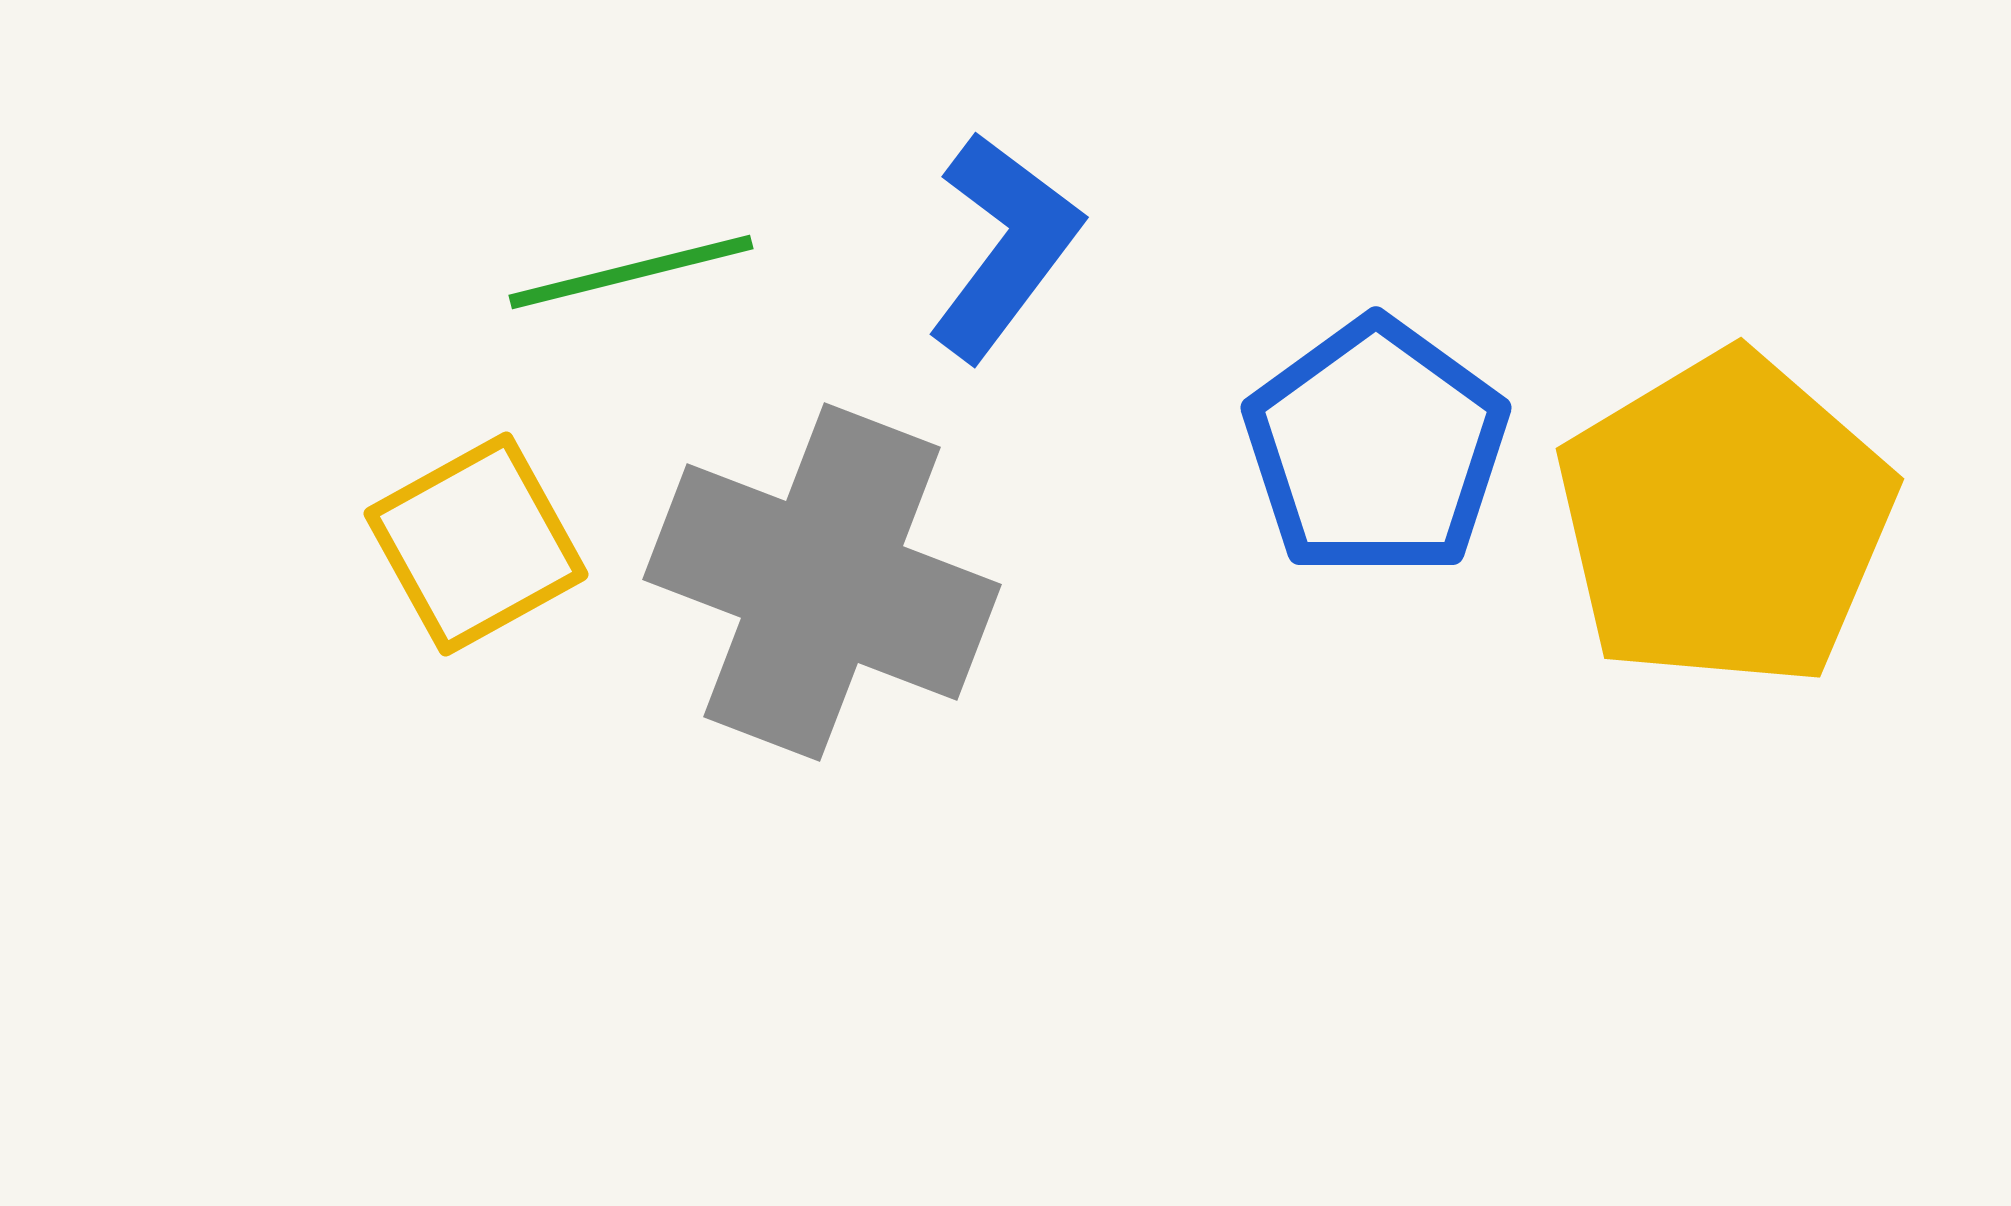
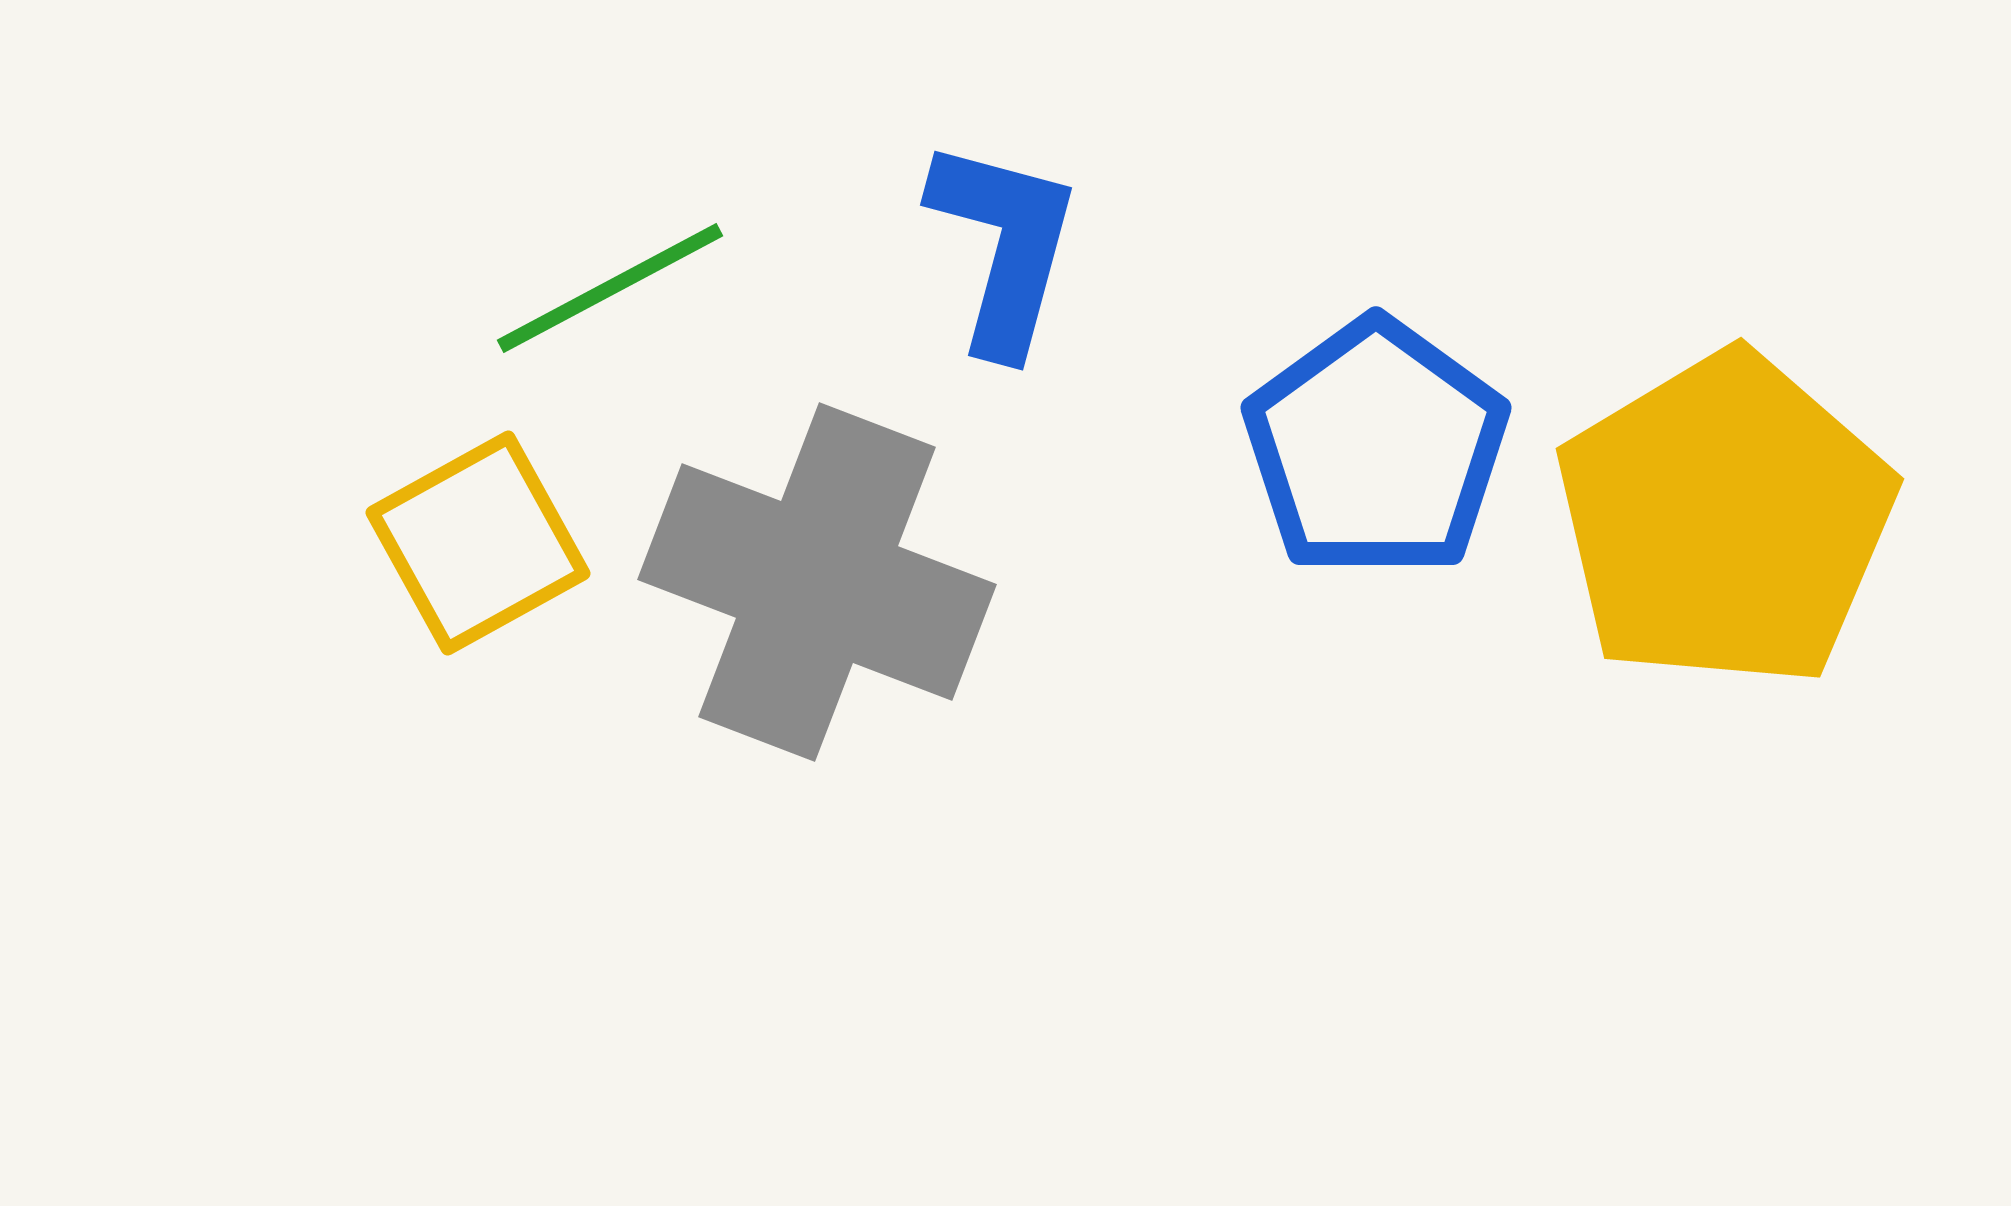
blue L-shape: rotated 22 degrees counterclockwise
green line: moved 21 px left, 16 px down; rotated 14 degrees counterclockwise
yellow square: moved 2 px right, 1 px up
gray cross: moved 5 px left
